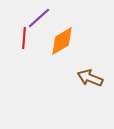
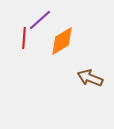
purple line: moved 1 px right, 2 px down
